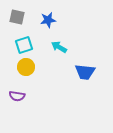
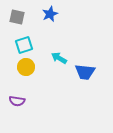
blue star: moved 2 px right, 6 px up; rotated 14 degrees counterclockwise
cyan arrow: moved 11 px down
purple semicircle: moved 5 px down
